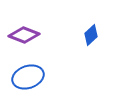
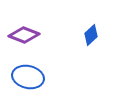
blue ellipse: rotated 32 degrees clockwise
